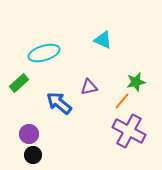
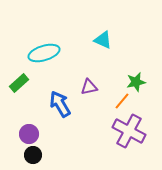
blue arrow: moved 1 px right, 1 px down; rotated 20 degrees clockwise
